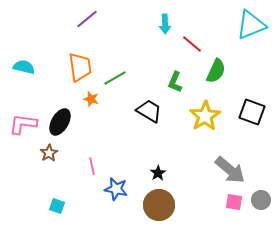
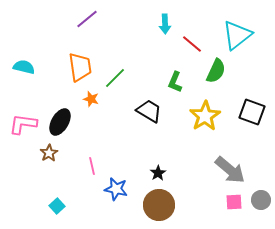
cyan triangle: moved 14 px left, 10 px down; rotated 16 degrees counterclockwise
green line: rotated 15 degrees counterclockwise
pink square: rotated 12 degrees counterclockwise
cyan square: rotated 28 degrees clockwise
